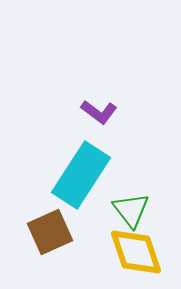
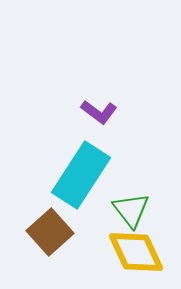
brown square: rotated 18 degrees counterclockwise
yellow diamond: rotated 6 degrees counterclockwise
